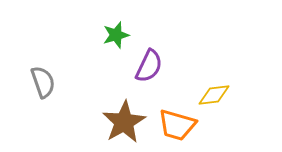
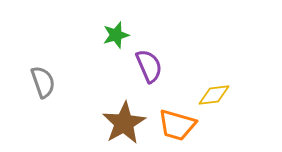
purple semicircle: rotated 48 degrees counterclockwise
brown star: moved 1 px down
